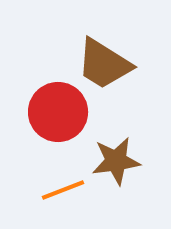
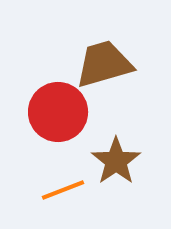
brown trapezoid: rotated 132 degrees clockwise
brown star: rotated 27 degrees counterclockwise
